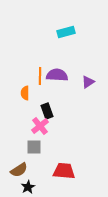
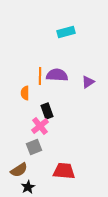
gray square: rotated 21 degrees counterclockwise
